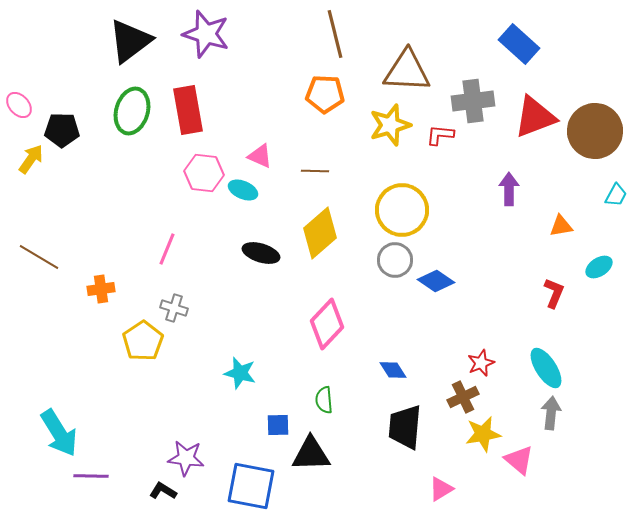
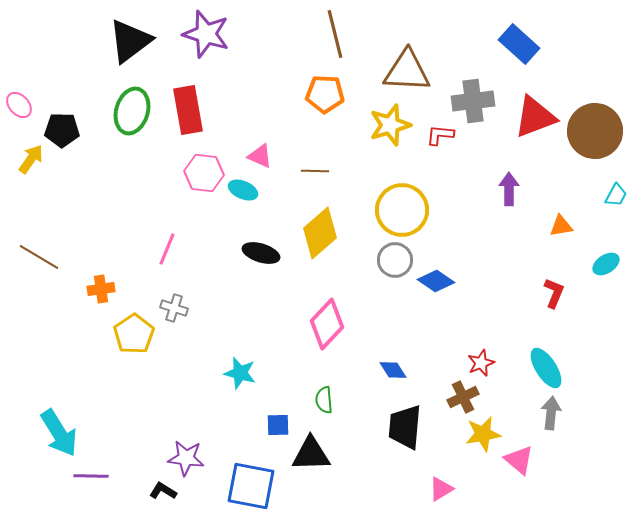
cyan ellipse at (599, 267): moved 7 px right, 3 px up
yellow pentagon at (143, 341): moved 9 px left, 7 px up
